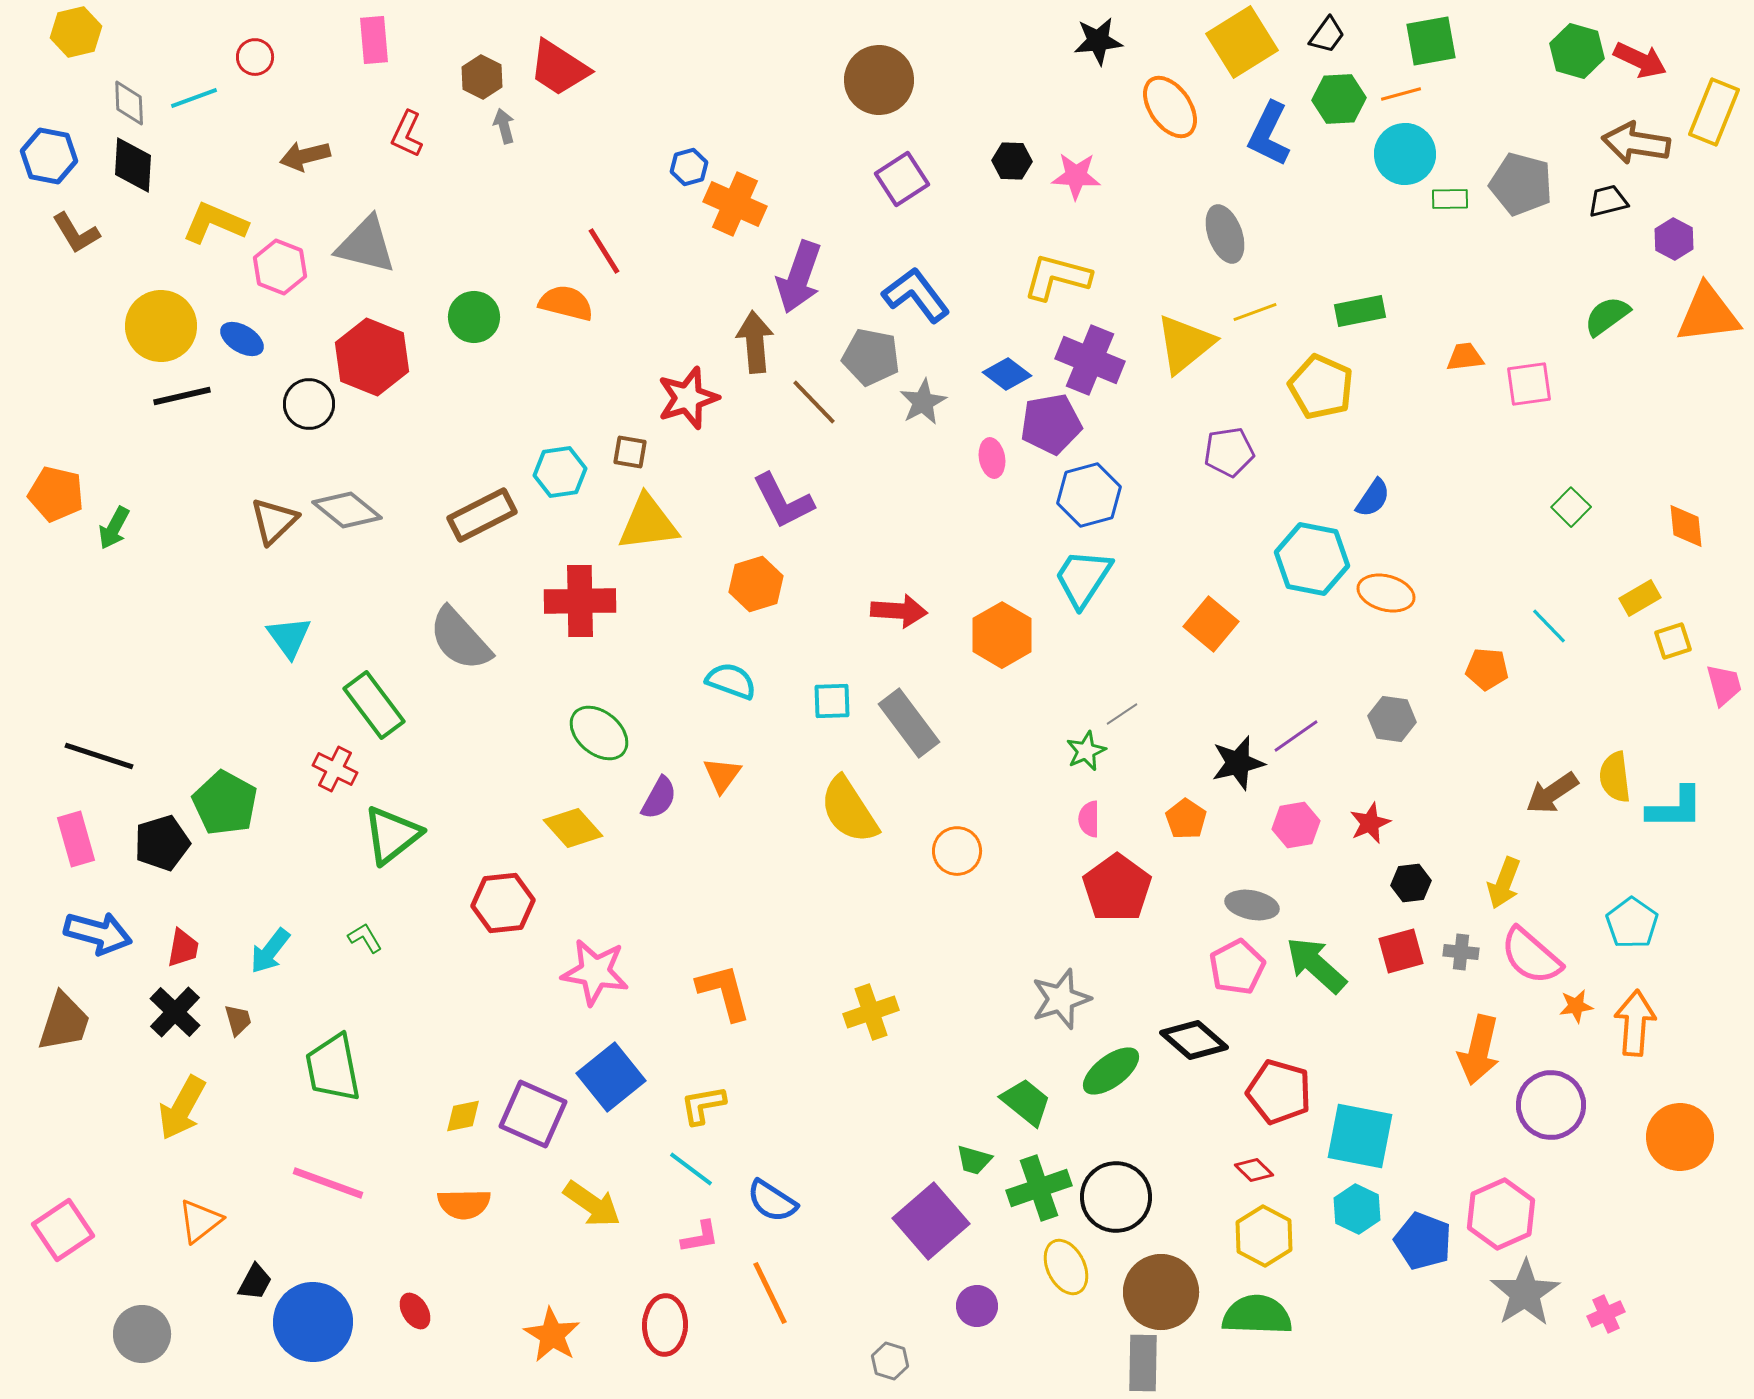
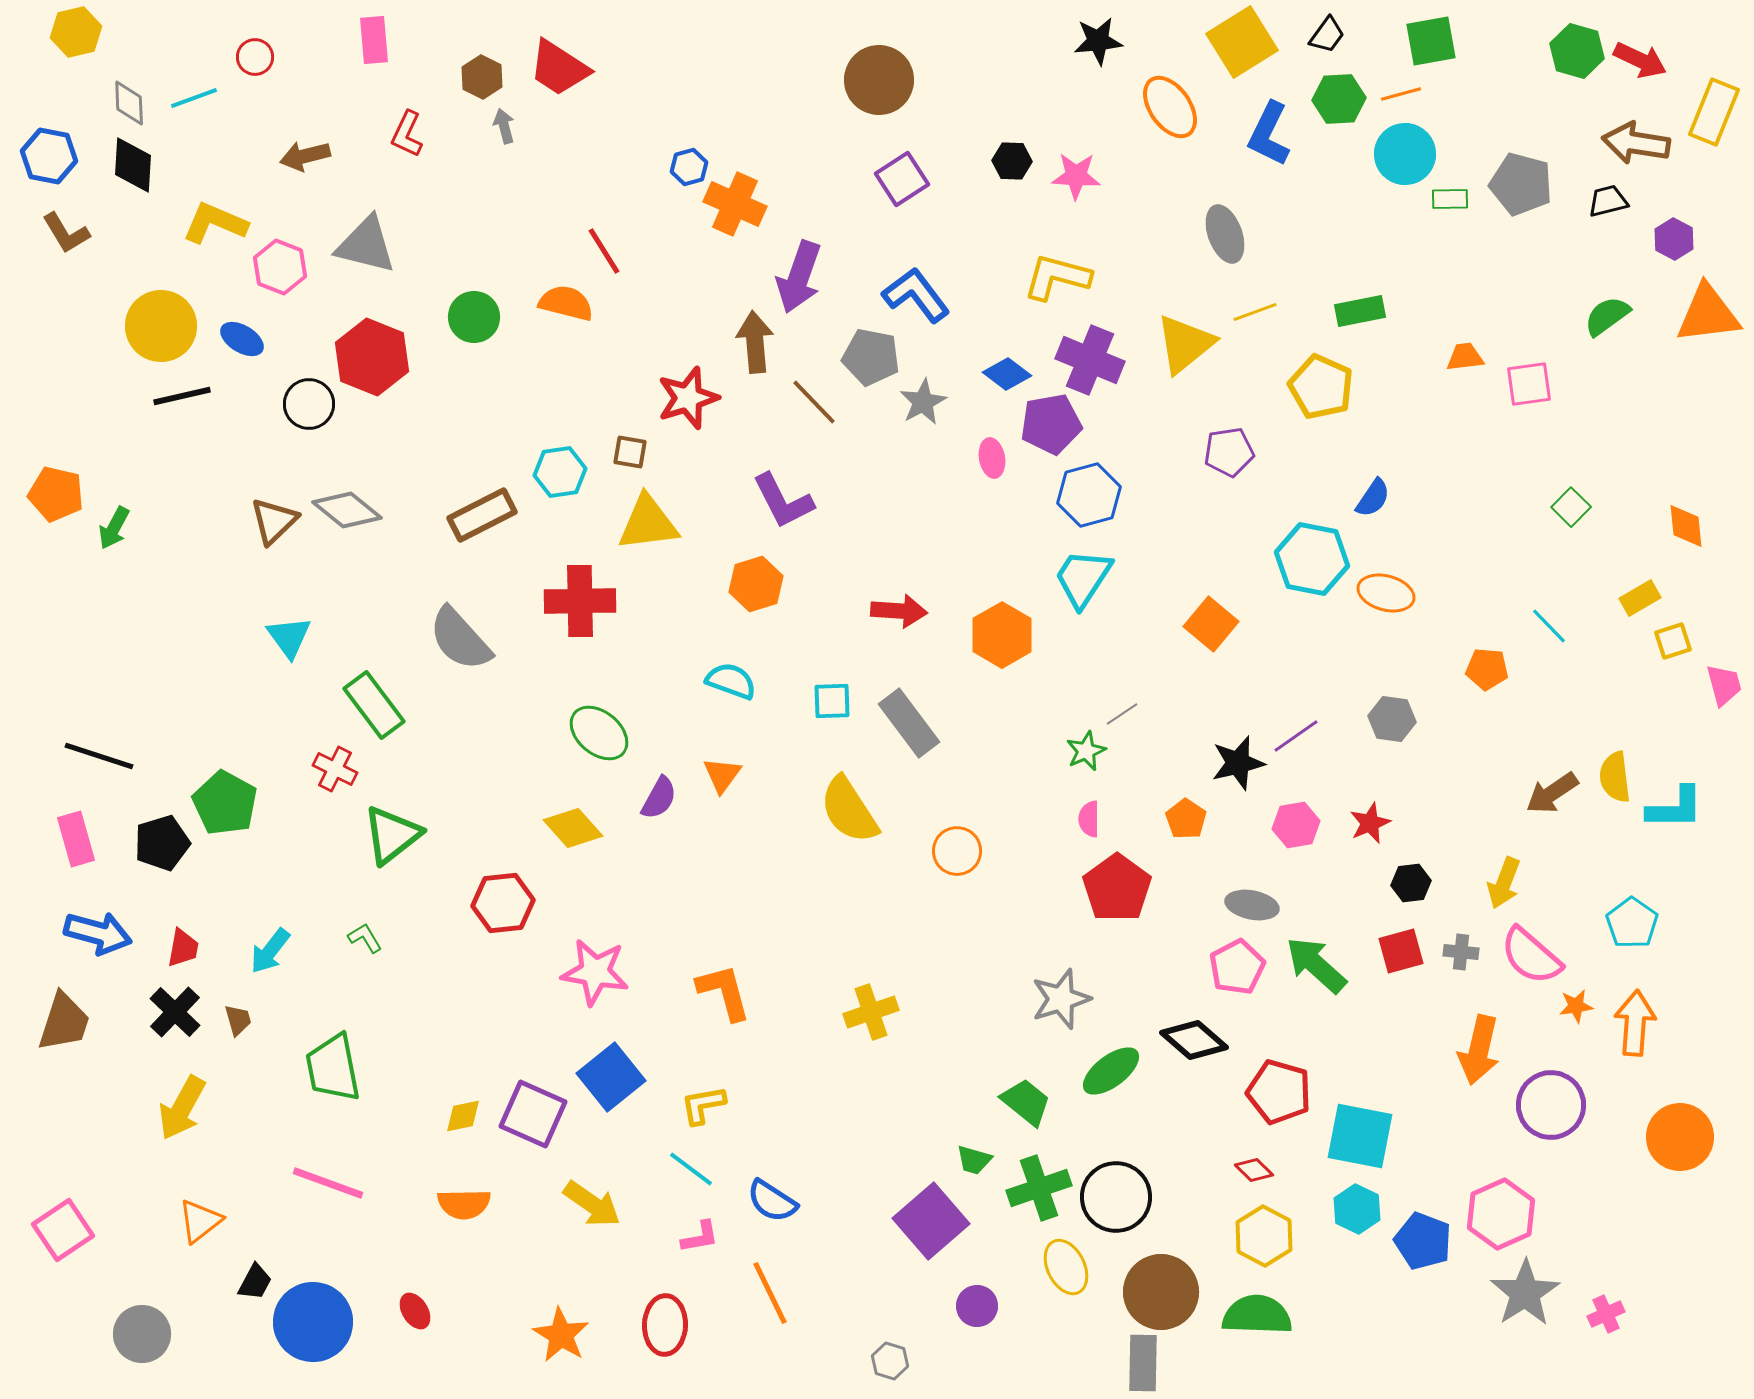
brown L-shape at (76, 233): moved 10 px left
orange star at (552, 1335): moved 9 px right
